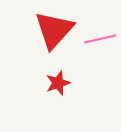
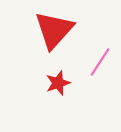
pink line: moved 23 px down; rotated 44 degrees counterclockwise
